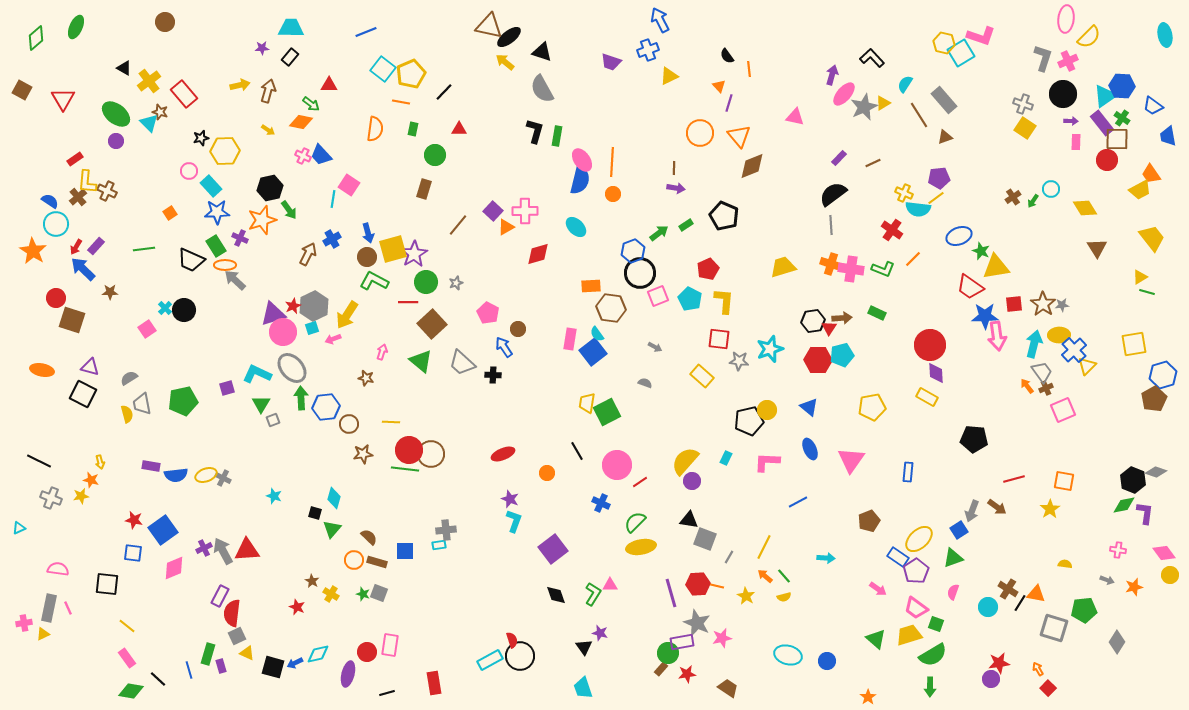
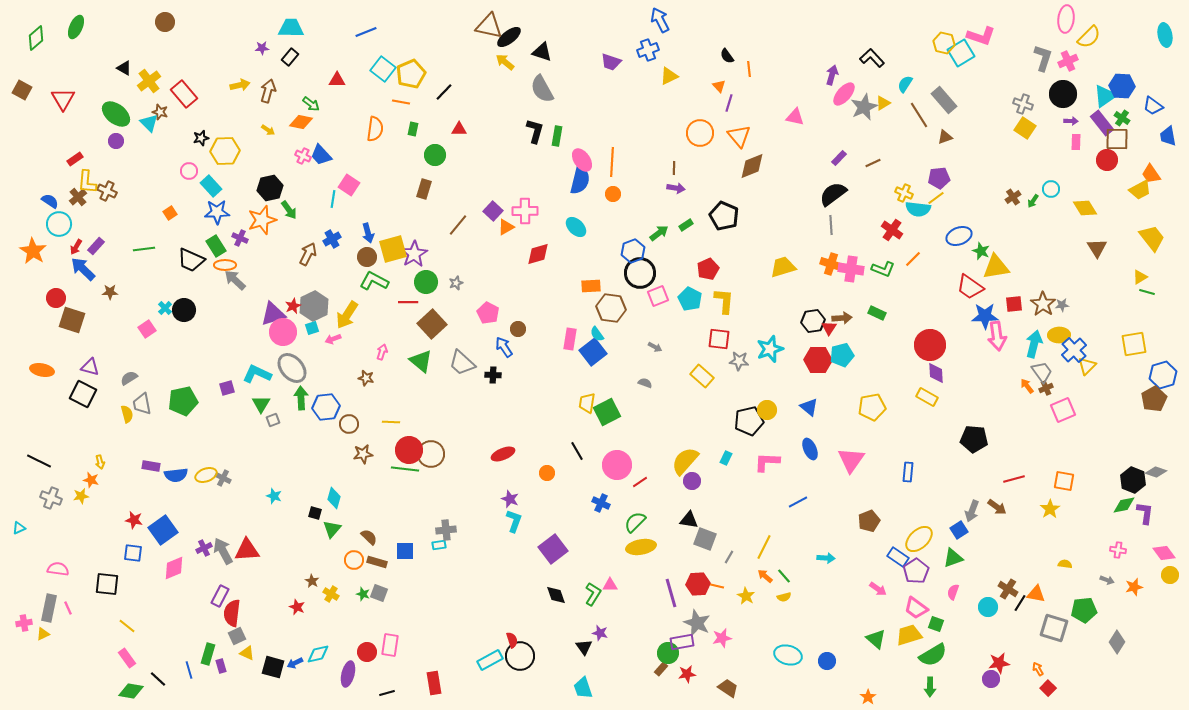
red triangle at (329, 85): moved 8 px right, 5 px up
cyan circle at (56, 224): moved 3 px right
